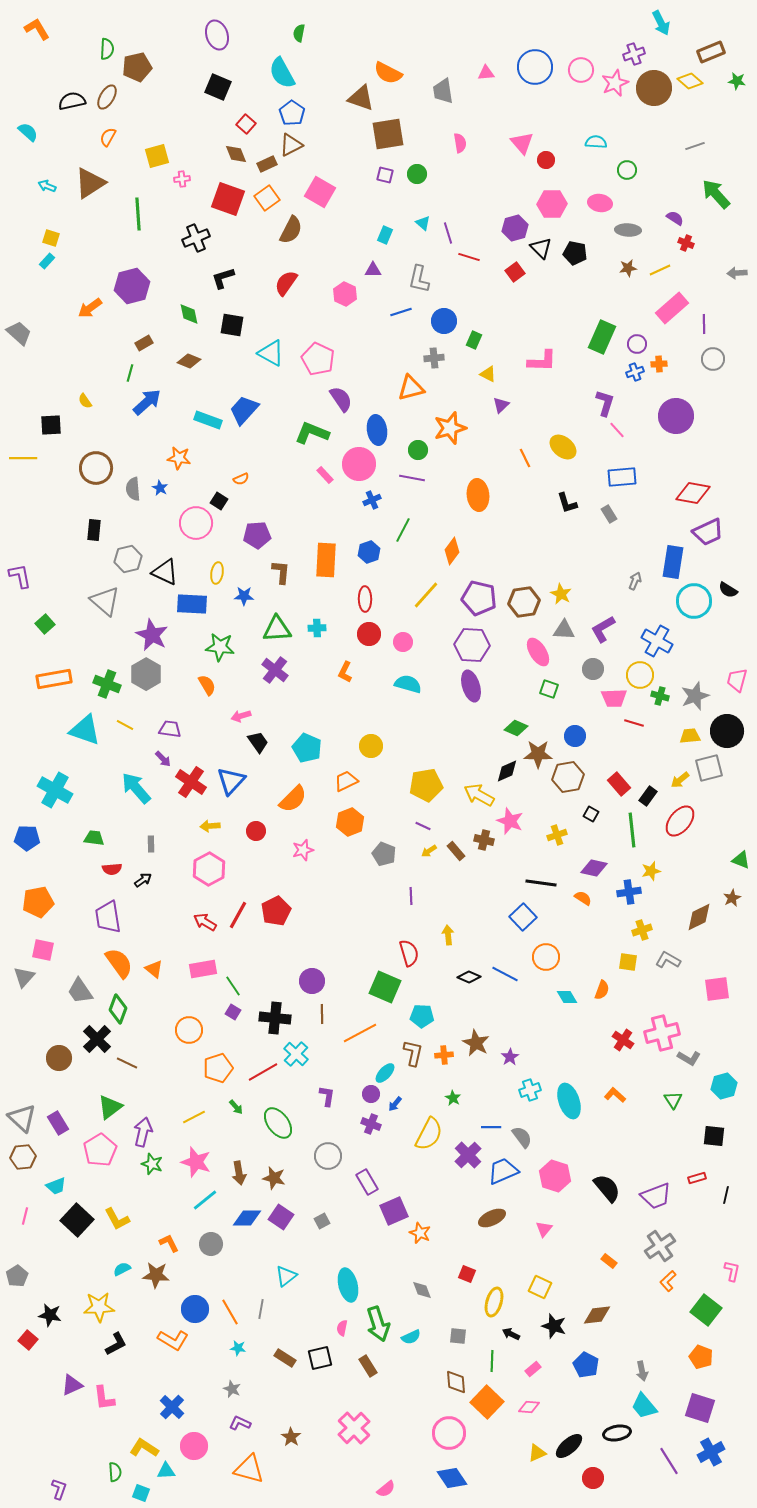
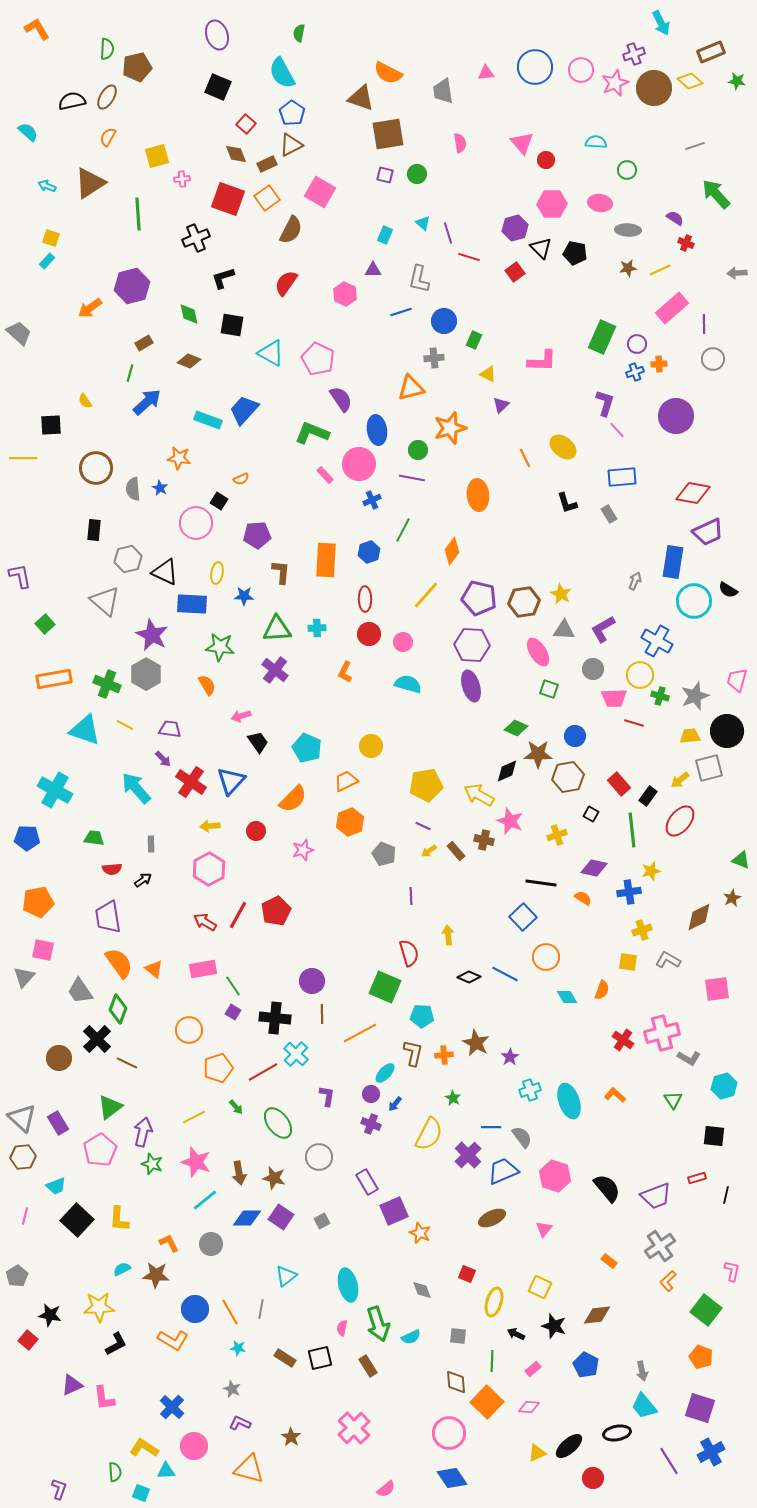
gray circle at (328, 1156): moved 9 px left, 1 px down
yellow L-shape at (117, 1219): moved 2 px right; rotated 32 degrees clockwise
black arrow at (511, 1334): moved 5 px right
